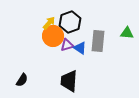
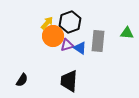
yellow arrow: moved 2 px left
